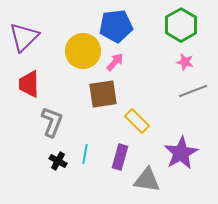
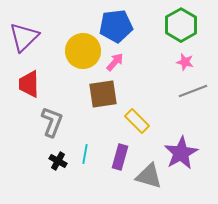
gray triangle: moved 2 px right, 4 px up; rotated 8 degrees clockwise
